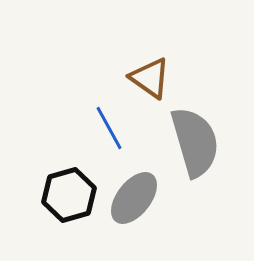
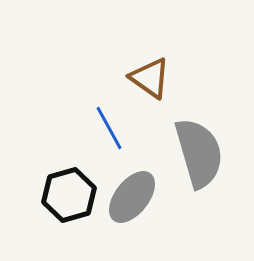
gray semicircle: moved 4 px right, 11 px down
gray ellipse: moved 2 px left, 1 px up
